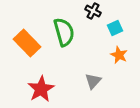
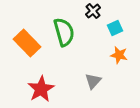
black cross: rotated 21 degrees clockwise
orange star: rotated 12 degrees counterclockwise
